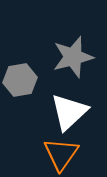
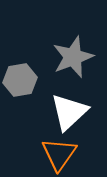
gray star: rotated 6 degrees counterclockwise
orange triangle: moved 2 px left
